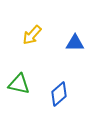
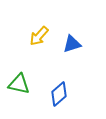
yellow arrow: moved 7 px right, 1 px down
blue triangle: moved 3 px left, 1 px down; rotated 18 degrees counterclockwise
